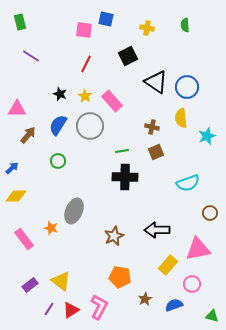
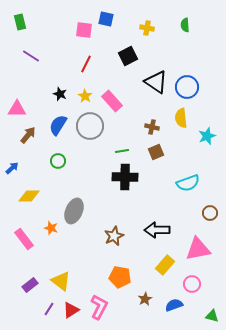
yellow diamond at (16, 196): moved 13 px right
yellow rectangle at (168, 265): moved 3 px left
